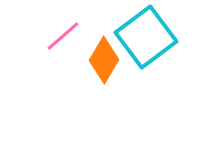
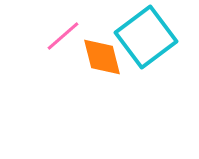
orange diamond: moved 2 px left, 3 px up; rotated 45 degrees counterclockwise
